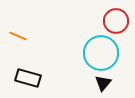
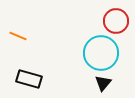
black rectangle: moved 1 px right, 1 px down
